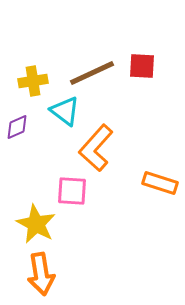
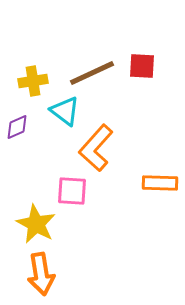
orange rectangle: rotated 16 degrees counterclockwise
